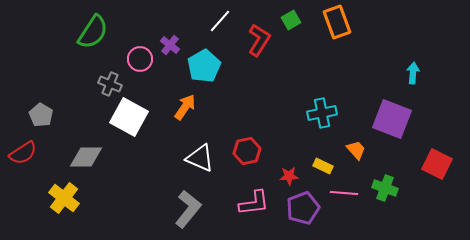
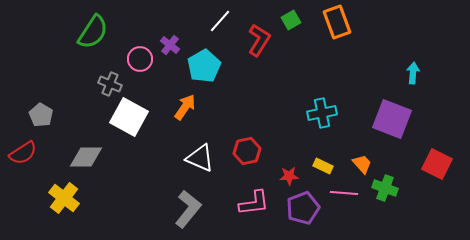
orange trapezoid: moved 6 px right, 14 px down
